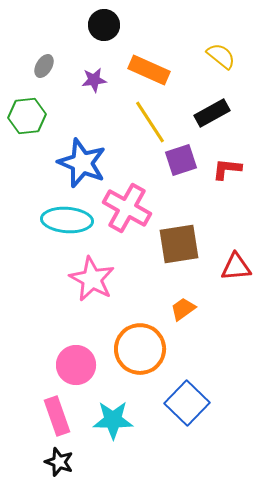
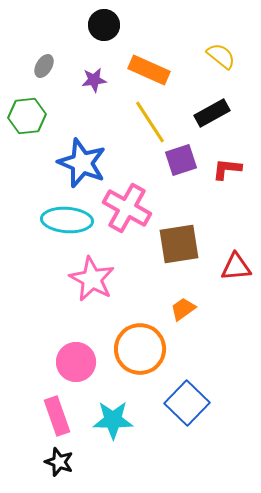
pink circle: moved 3 px up
